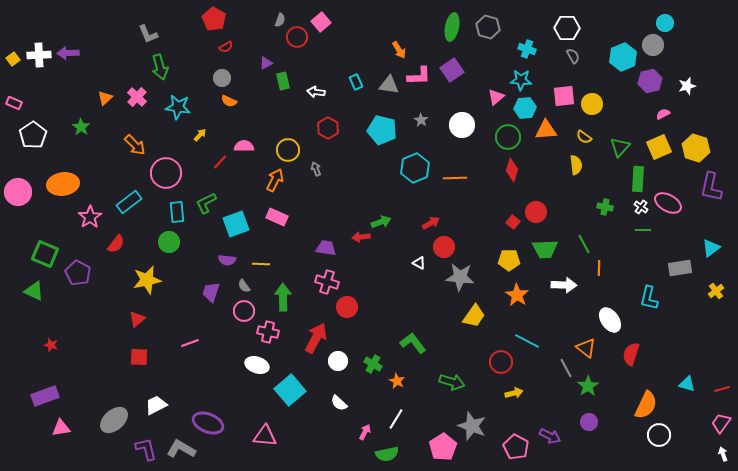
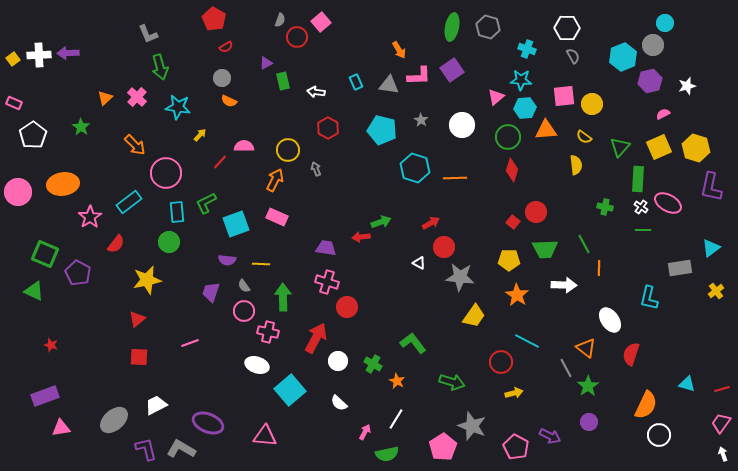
cyan hexagon at (415, 168): rotated 20 degrees counterclockwise
